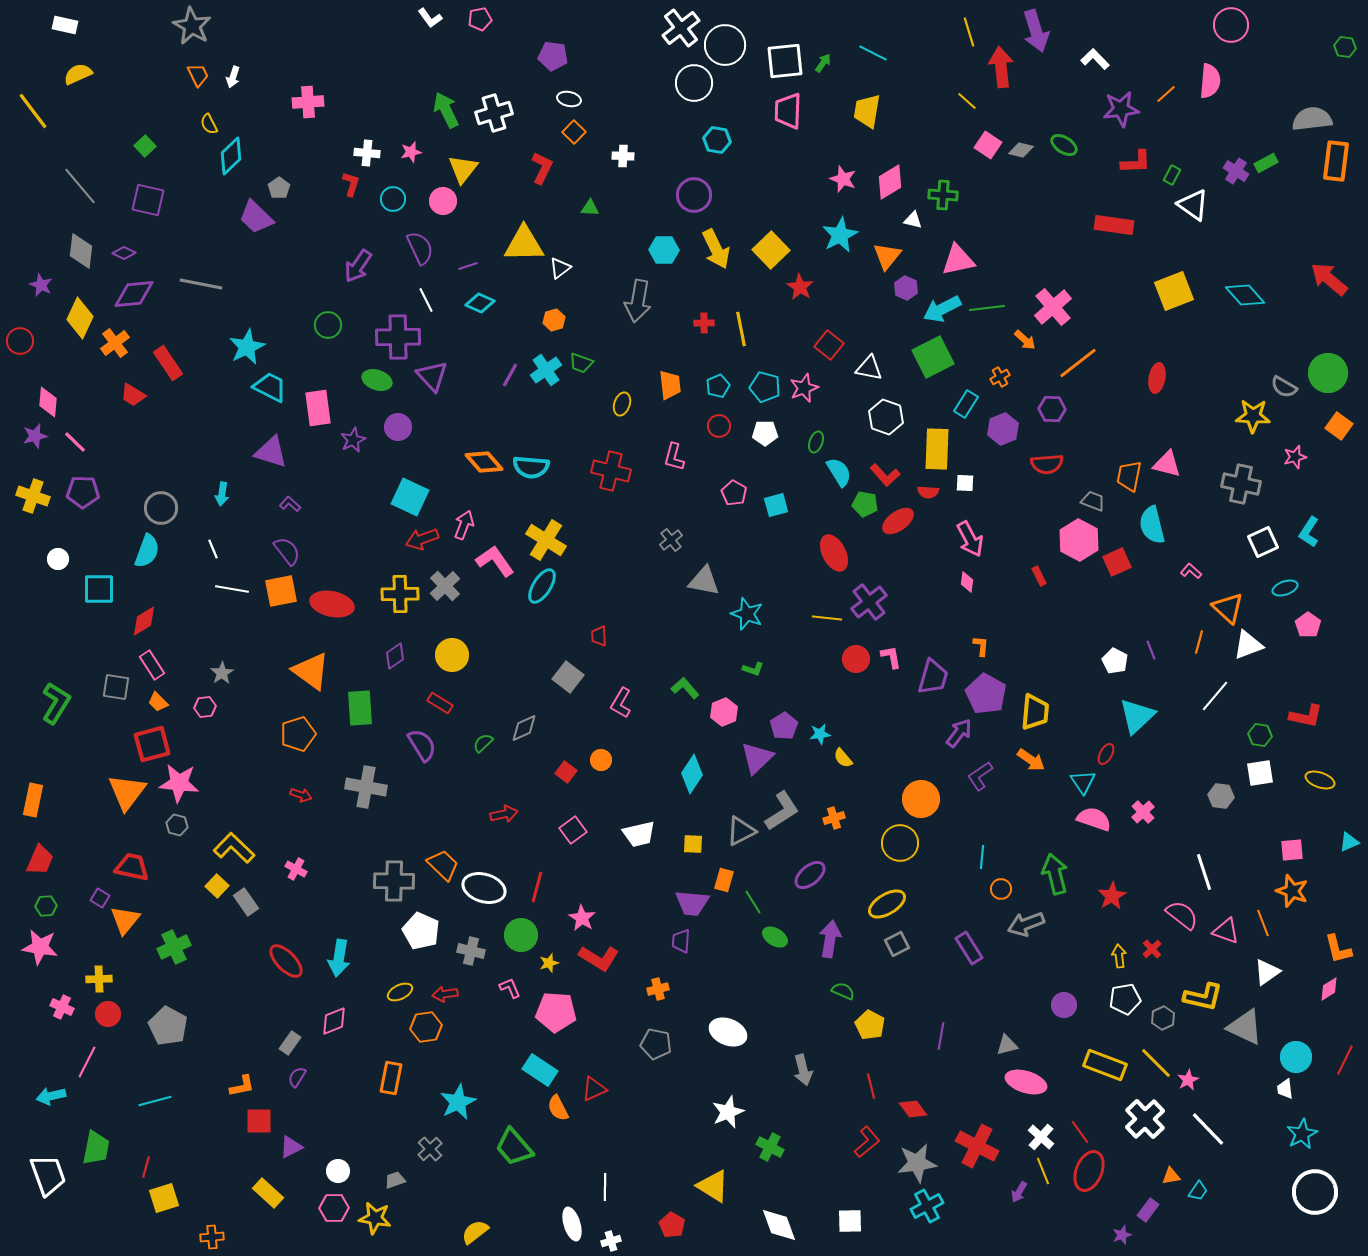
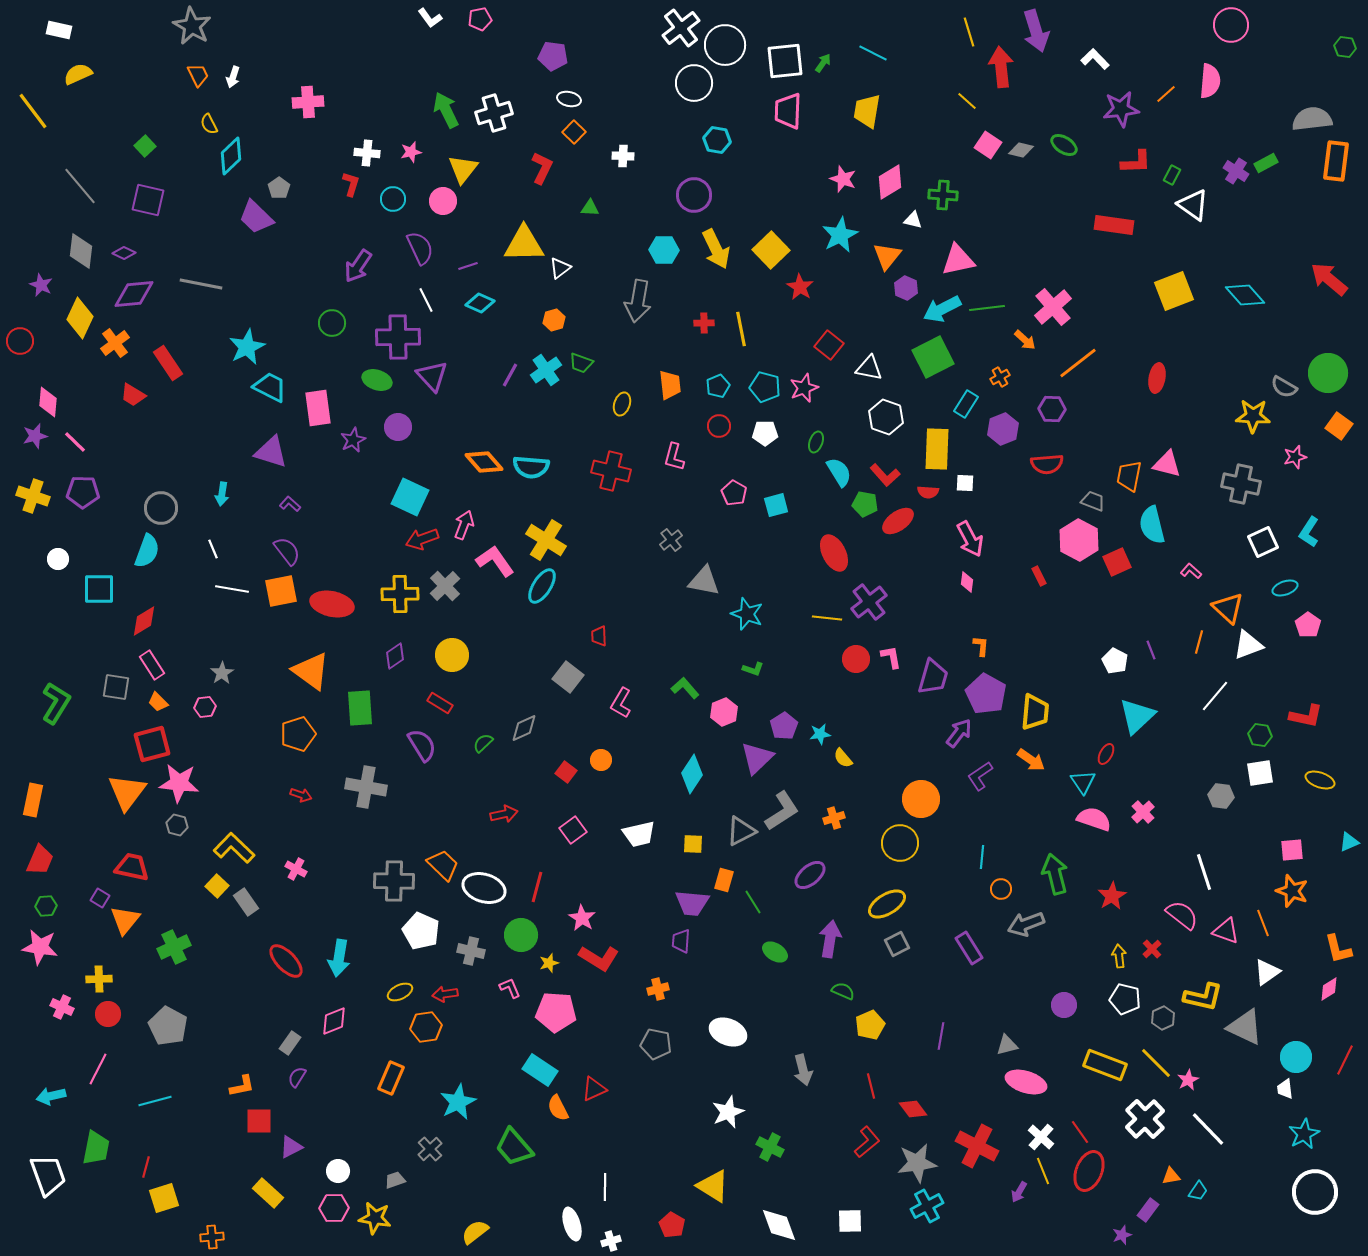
white rectangle at (65, 25): moved 6 px left, 5 px down
green circle at (328, 325): moved 4 px right, 2 px up
green ellipse at (775, 937): moved 15 px down
white pentagon at (1125, 999): rotated 24 degrees clockwise
yellow pentagon at (870, 1025): rotated 20 degrees clockwise
pink line at (87, 1062): moved 11 px right, 7 px down
orange rectangle at (391, 1078): rotated 12 degrees clockwise
cyan star at (1302, 1134): moved 2 px right
